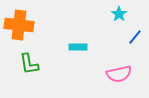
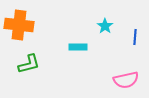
cyan star: moved 14 px left, 12 px down
blue line: rotated 35 degrees counterclockwise
green L-shape: rotated 95 degrees counterclockwise
pink semicircle: moved 7 px right, 6 px down
